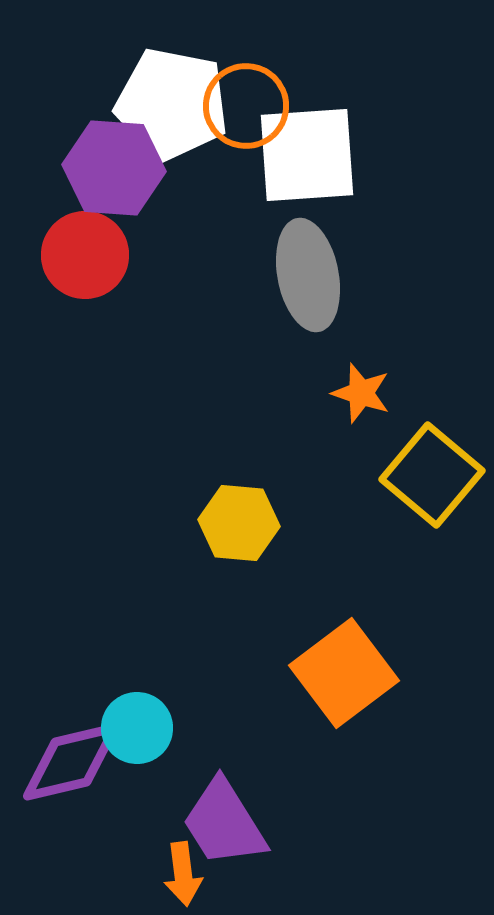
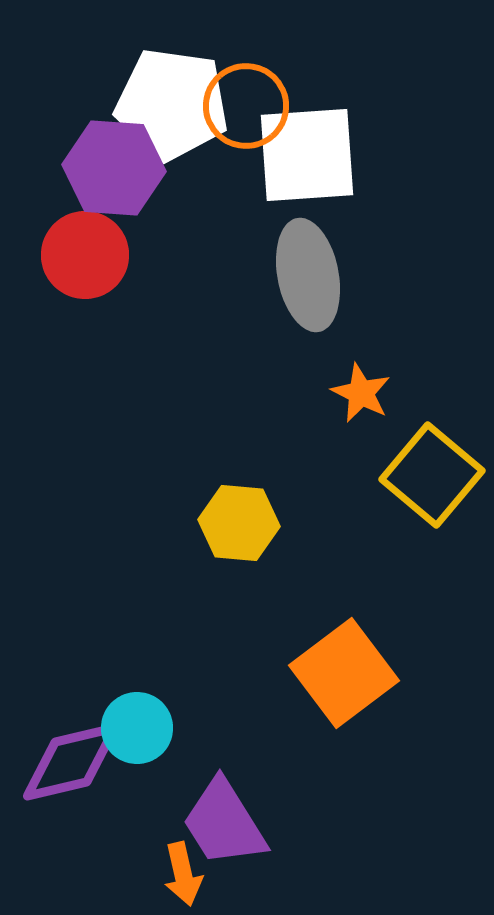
white pentagon: rotated 3 degrees counterclockwise
orange star: rotated 8 degrees clockwise
orange arrow: rotated 6 degrees counterclockwise
